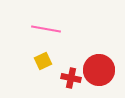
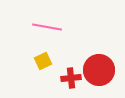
pink line: moved 1 px right, 2 px up
red cross: rotated 18 degrees counterclockwise
